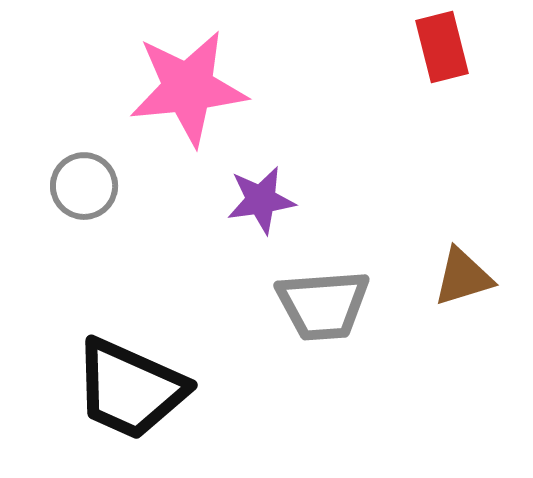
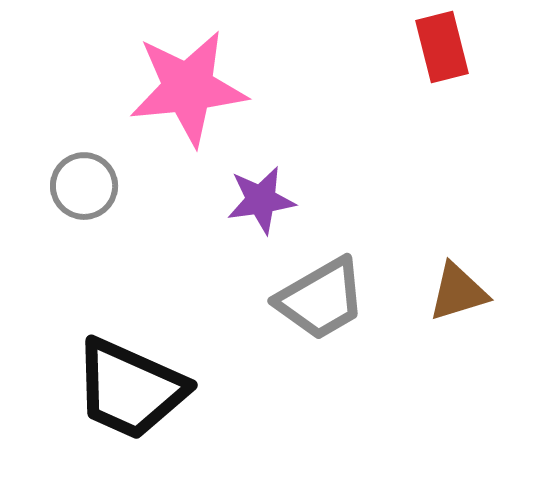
brown triangle: moved 5 px left, 15 px down
gray trapezoid: moved 2 px left, 6 px up; rotated 26 degrees counterclockwise
